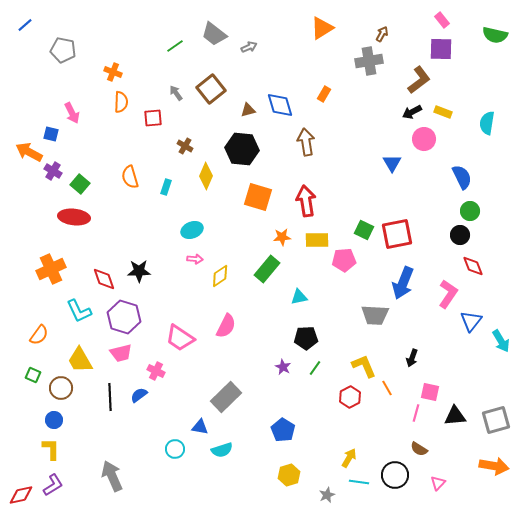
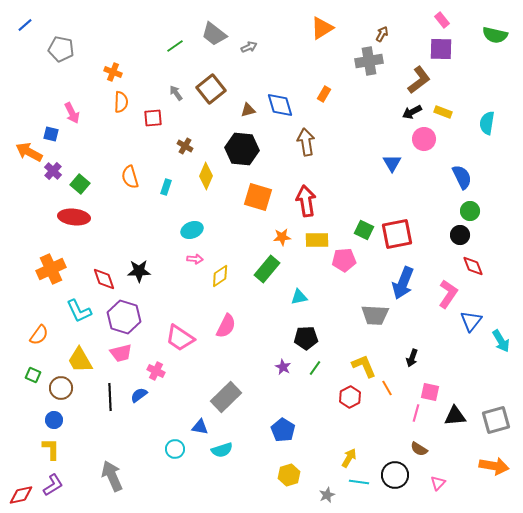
gray pentagon at (63, 50): moved 2 px left, 1 px up
purple cross at (53, 171): rotated 12 degrees clockwise
